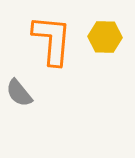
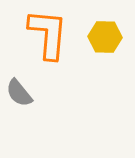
orange L-shape: moved 4 px left, 6 px up
